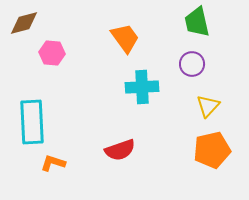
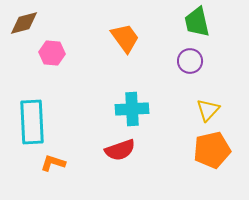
purple circle: moved 2 px left, 3 px up
cyan cross: moved 10 px left, 22 px down
yellow triangle: moved 4 px down
